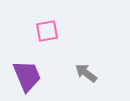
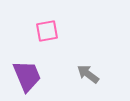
gray arrow: moved 2 px right, 1 px down
